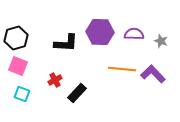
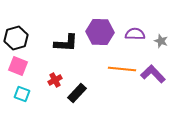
purple semicircle: moved 1 px right
